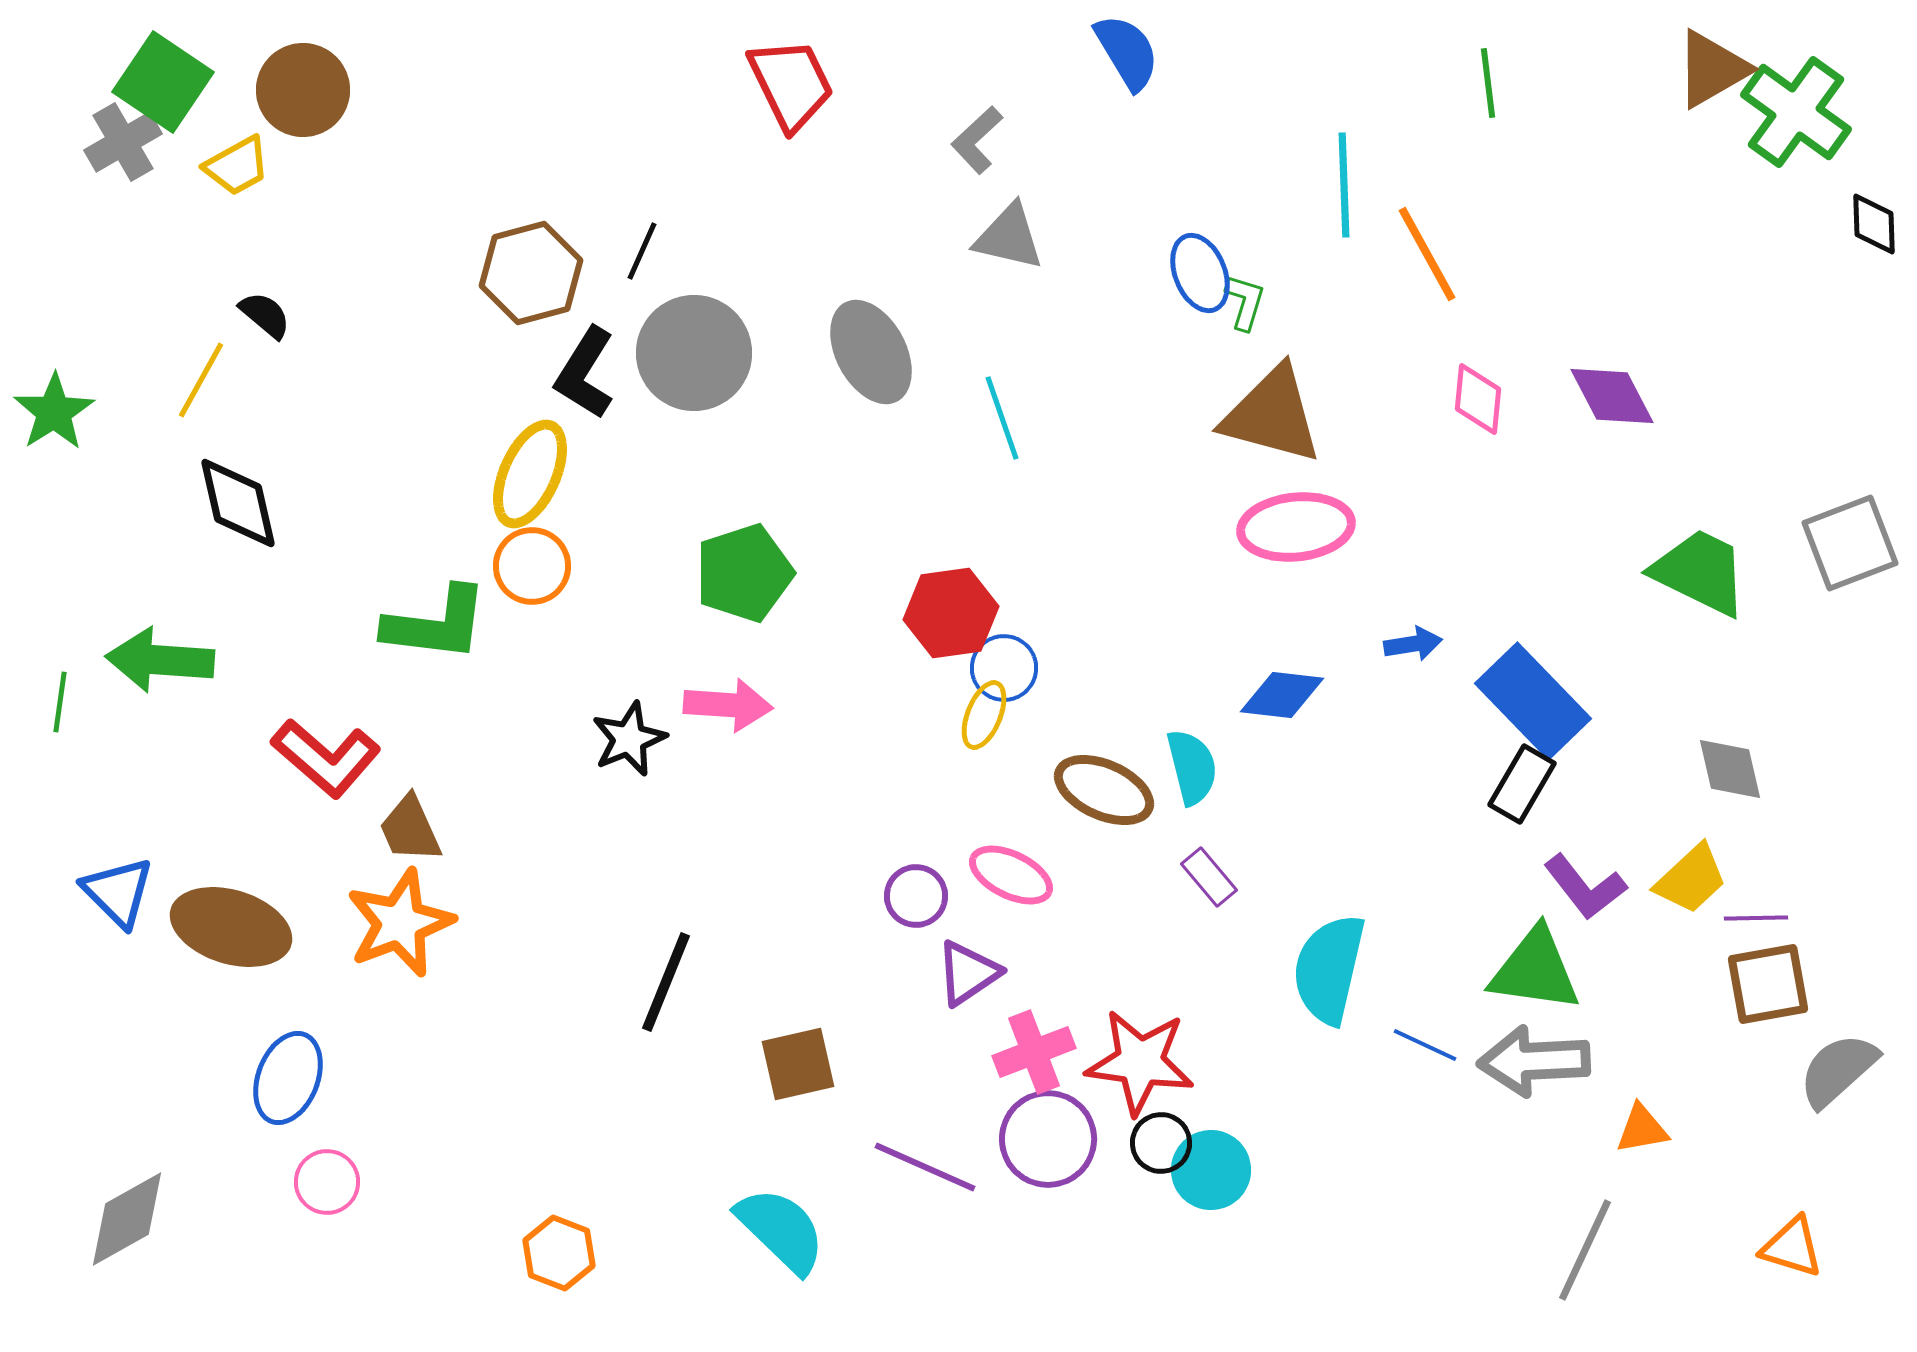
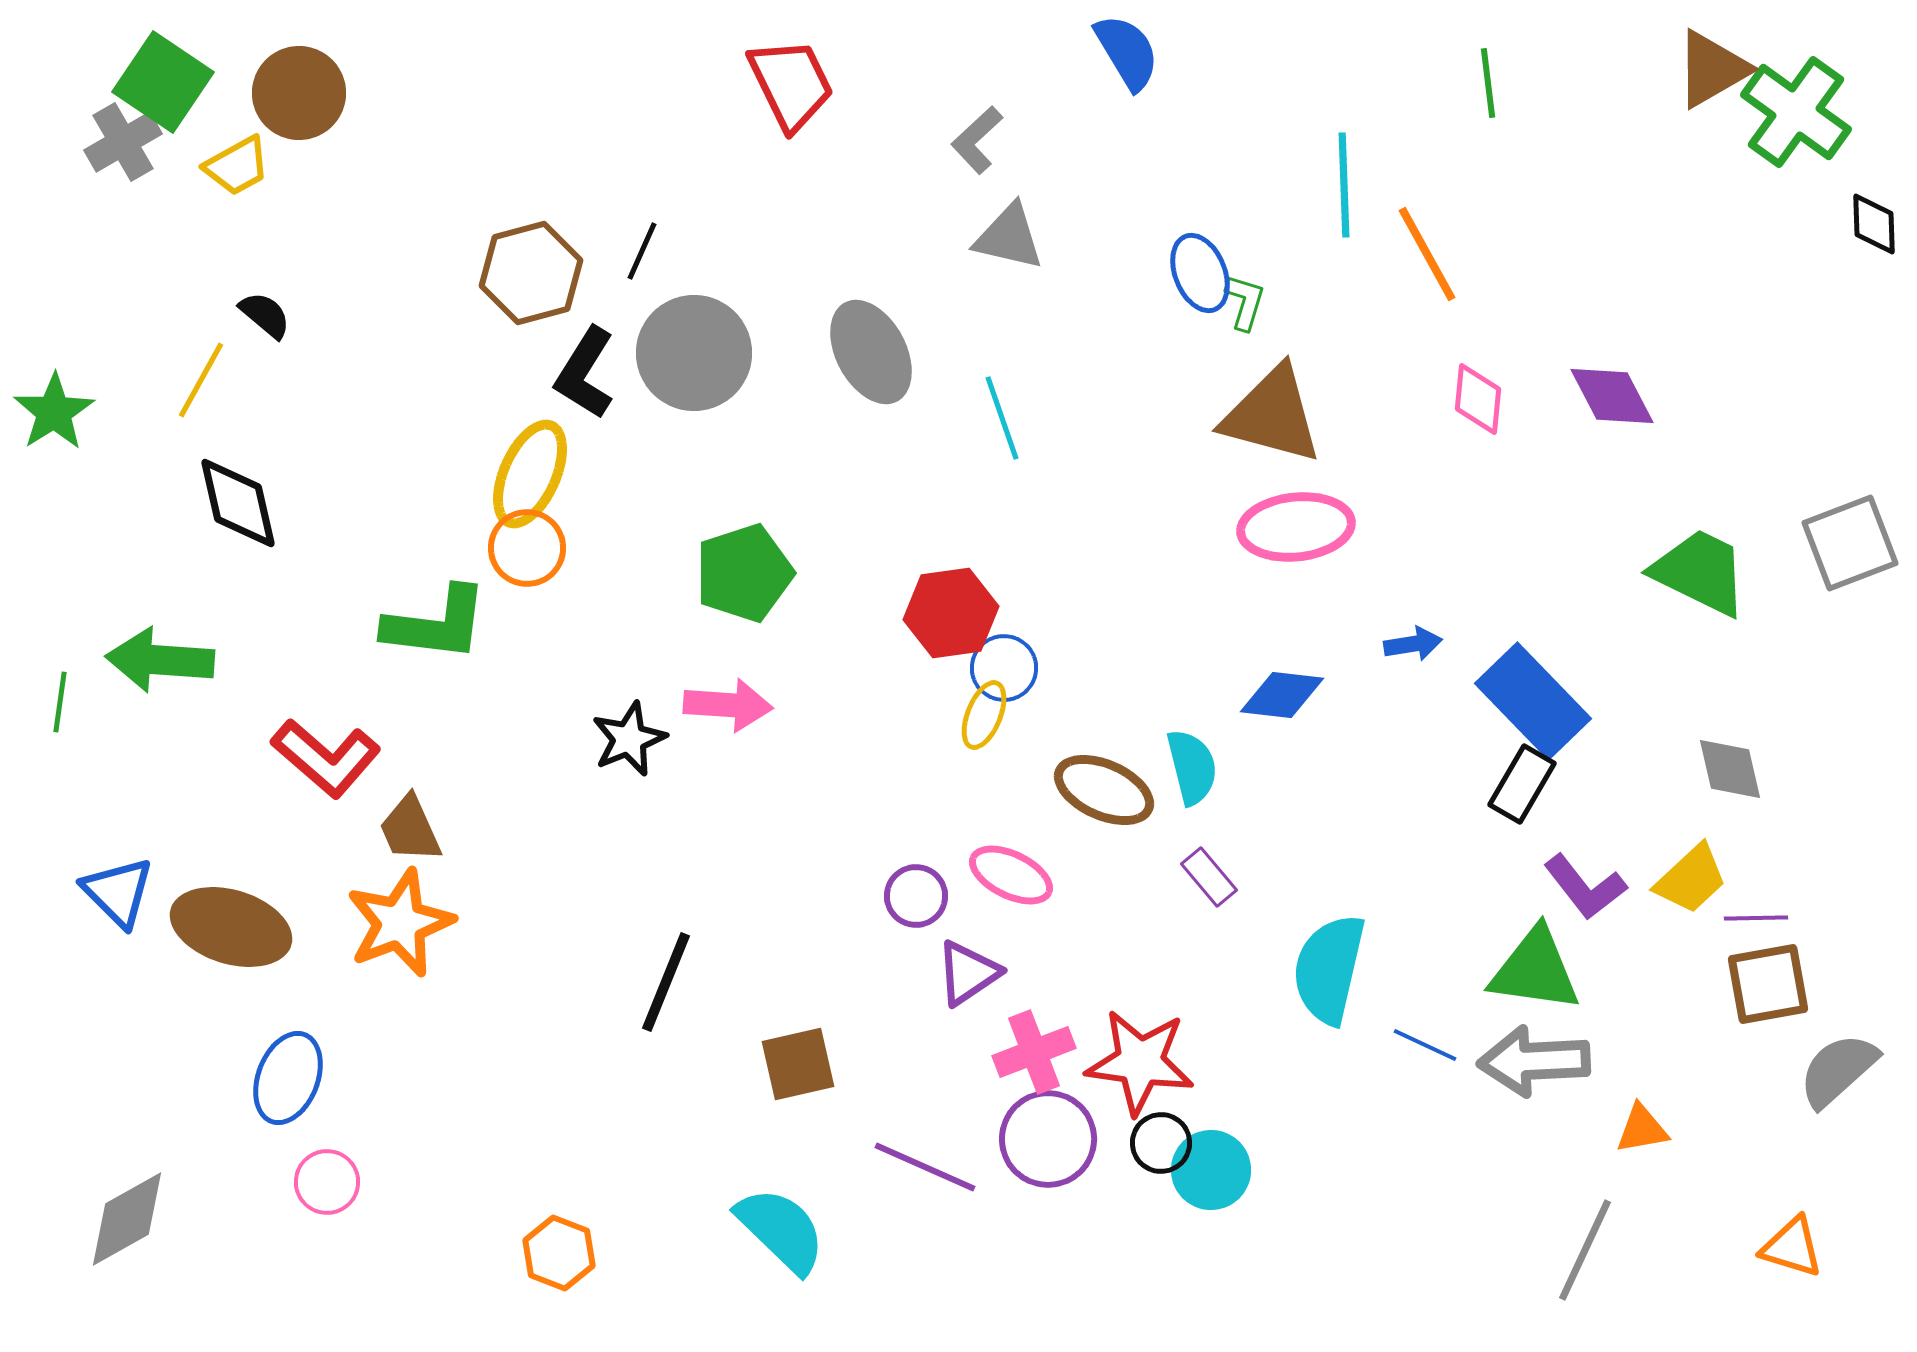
brown circle at (303, 90): moved 4 px left, 3 px down
orange circle at (532, 566): moved 5 px left, 18 px up
